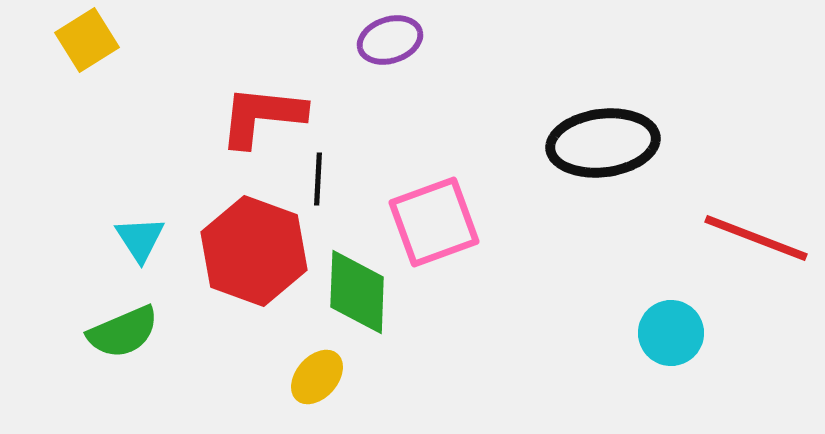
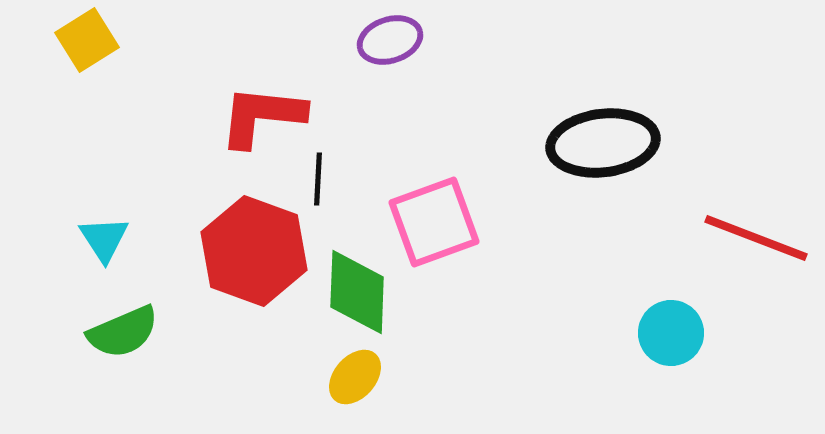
cyan triangle: moved 36 px left
yellow ellipse: moved 38 px right
